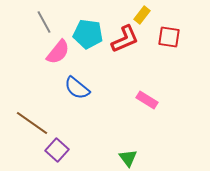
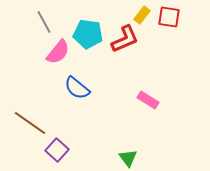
red square: moved 20 px up
pink rectangle: moved 1 px right
brown line: moved 2 px left
